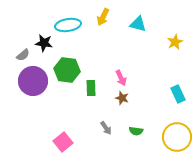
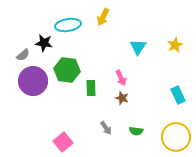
cyan triangle: moved 23 px down; rotated 48 degrees clockwise
yellow star: moved 3 px down
cyan rectangle: moved 1 px down
yellow circle: moved 1 px left
